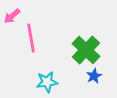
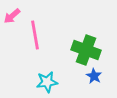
pink line: moved 4 px right, 3 px up
green cross: rotated 24 degrees counterclockwise
blue star: rotated 14 degrees counterclockwise
